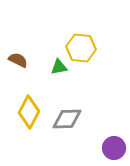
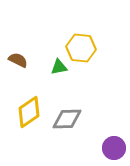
yellow diamond: rotated 28 degrees clockwise
